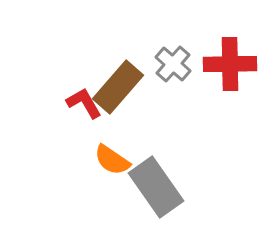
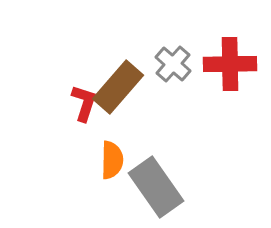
red L-shape: rotated 48 degrees clockwise
orange semicircle: rotated 123 degrees counterclockwise
